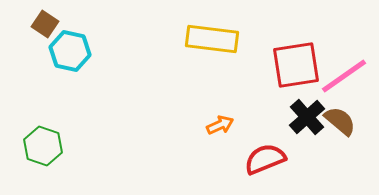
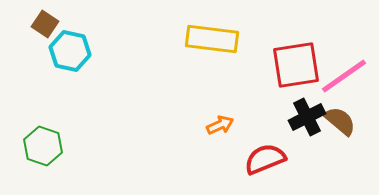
black cross: rotated 15 degrees clockwise
